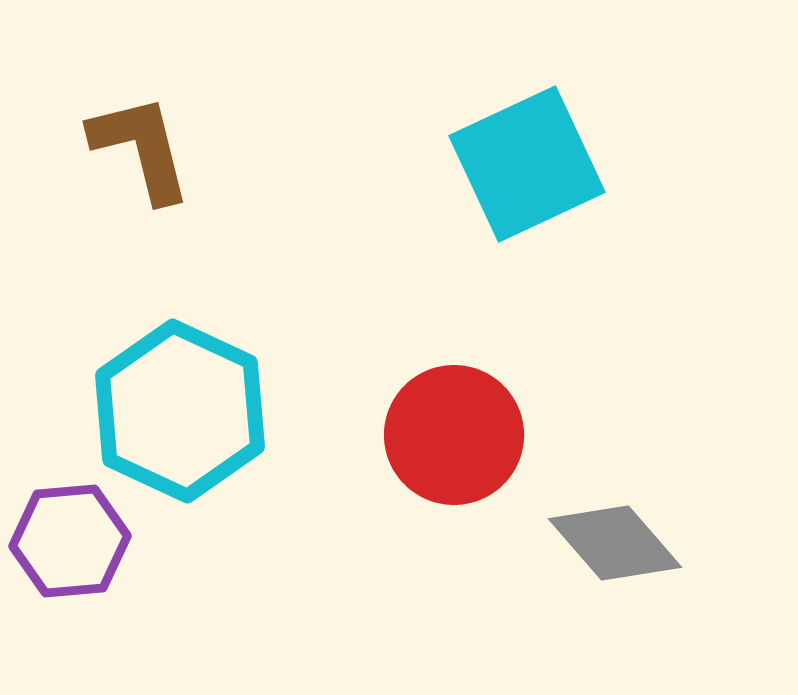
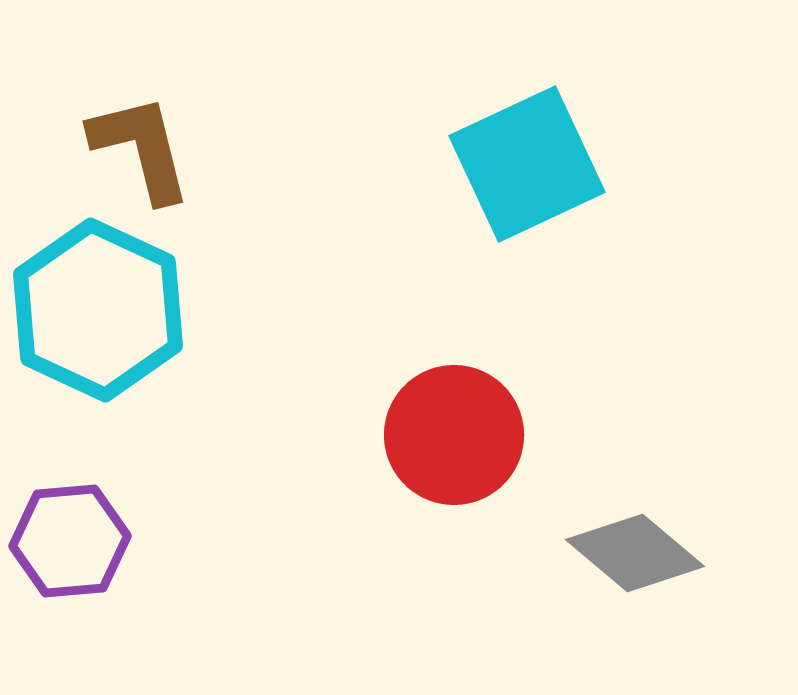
cyan hexagon: moved 82 px left, 101 px up
gray diamond: moved 20 px right, 10 px down; rotated 9 degrees counterclockwise
